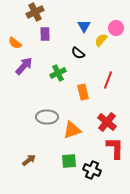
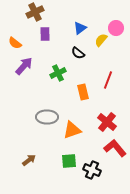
blue triangle: moved 4 px left, 2 px down; rotated 24 degrees clockwise
red L-shape: rotated 40 degrees counterclockwise
